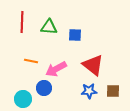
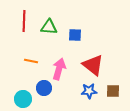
red line: moved 2 px right, 1 px up
pink arrow: moved 3 px right; rotated 135 degrees clockwise
